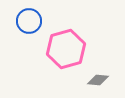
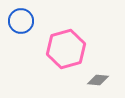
blue circle: moved 8 px left
